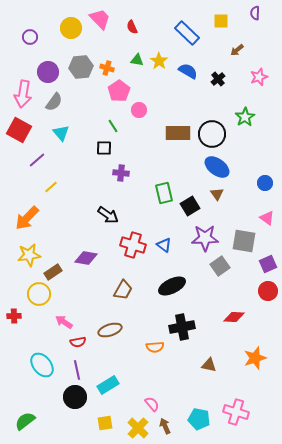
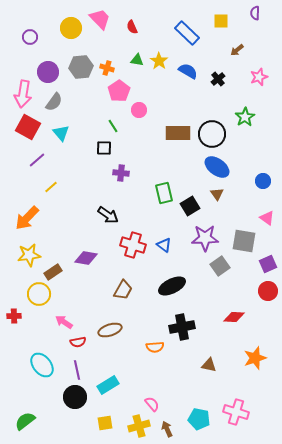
red square at (19, 130): moved 9 px right, 3 px up
blue circle at (265, 183): moved 2 px left, 2 px up
brown arrow at (165, 426): moved 2 px right, 3 px down
yellow cross at (138, 428): moved 1 px right, 2 px up; rotated 30 degrees clockwise
